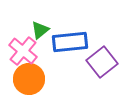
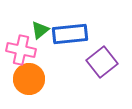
blue rectangle: moved 8 px up
pink cross: moved 2 px left, 1 px up; rotated 28 degrees counterclockwise
